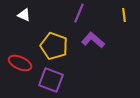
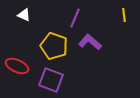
purple line: moved 4 px left, 5 px down
purple L-shape: moved 3 px left, 2 px down
red ellipse: moved 3 px left, 3 px down
